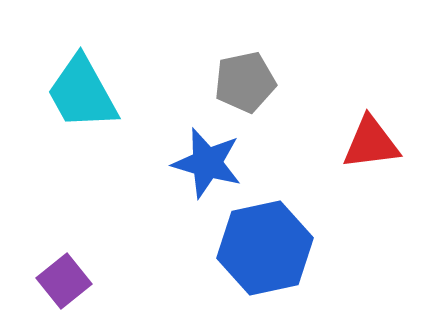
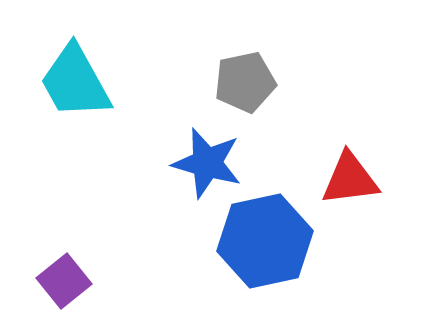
cyan trapezoid: moved 7 px left, 11 px up
red triangle: moved 21 px left, 36 px down
blue hexagon: moved 7 px up
